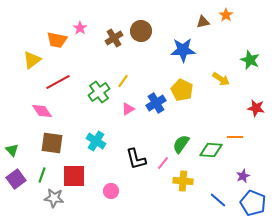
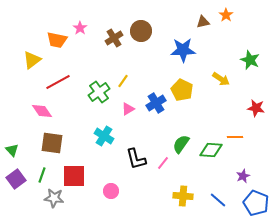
cyan cross: moved 8 px right, 5 px up
yellow cross: moved 15 px down
blue pentagon: moved 3 px right
